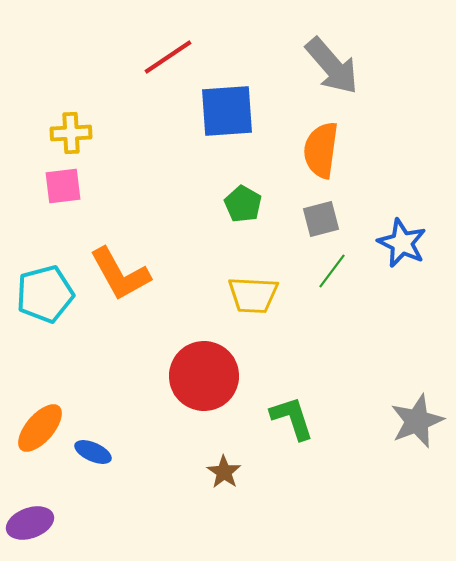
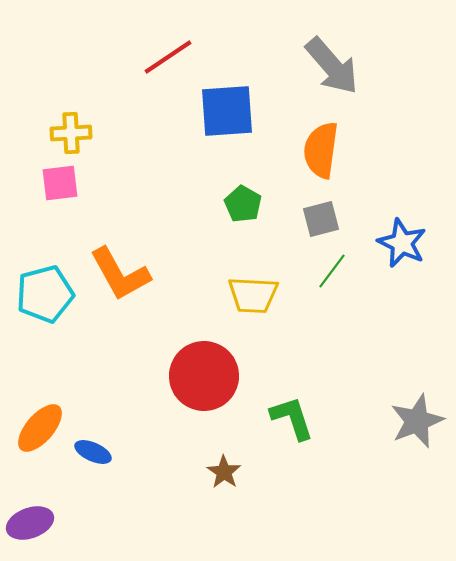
pink square: moved 3 px left, 3 px up
